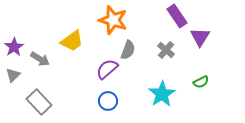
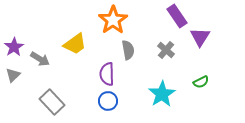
orange star: rotated 20 degrees clockwise
yellow trapezoid: moved 3 px right, 3 px down
gray semicircle: rotated 30 degrees counterclockwise
purple semicircle: moved 5 px down; rotated 50 degrees counterclockwise
gray rectangle: moved 13 px right
